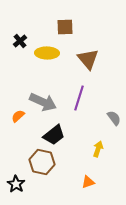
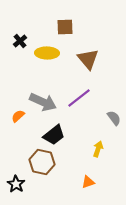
purple line: rotated 35 degrees clockwise
